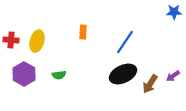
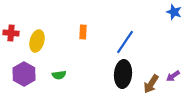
blue star: rotated 21 degrees clockwise
red cross: moved 7 px up
black ellipse: rotated 60 degrees counterclockwise
brown arrow: moved 1 px right
